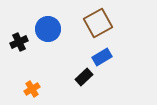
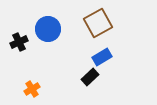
black rectangle: moved 6 px right
